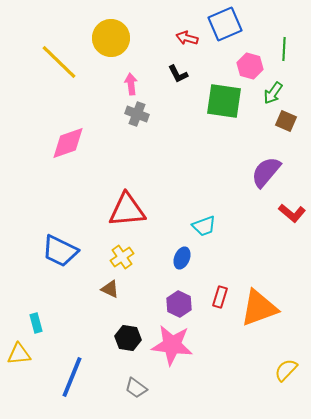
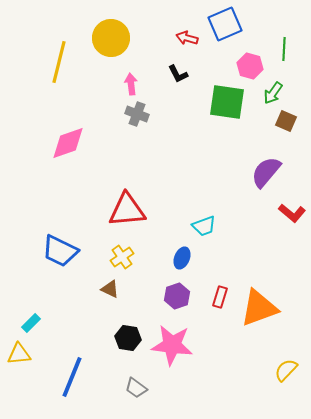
yellow line: rotated 60 degrees clockwise
green square: moved 3 px right, 1 px down
purple hexagon: moved 2 px left, 8 px up; rotated 15 degrees clockwise
cyan rectangle: moved 5 px left; rotated 60 degrees clockwise
